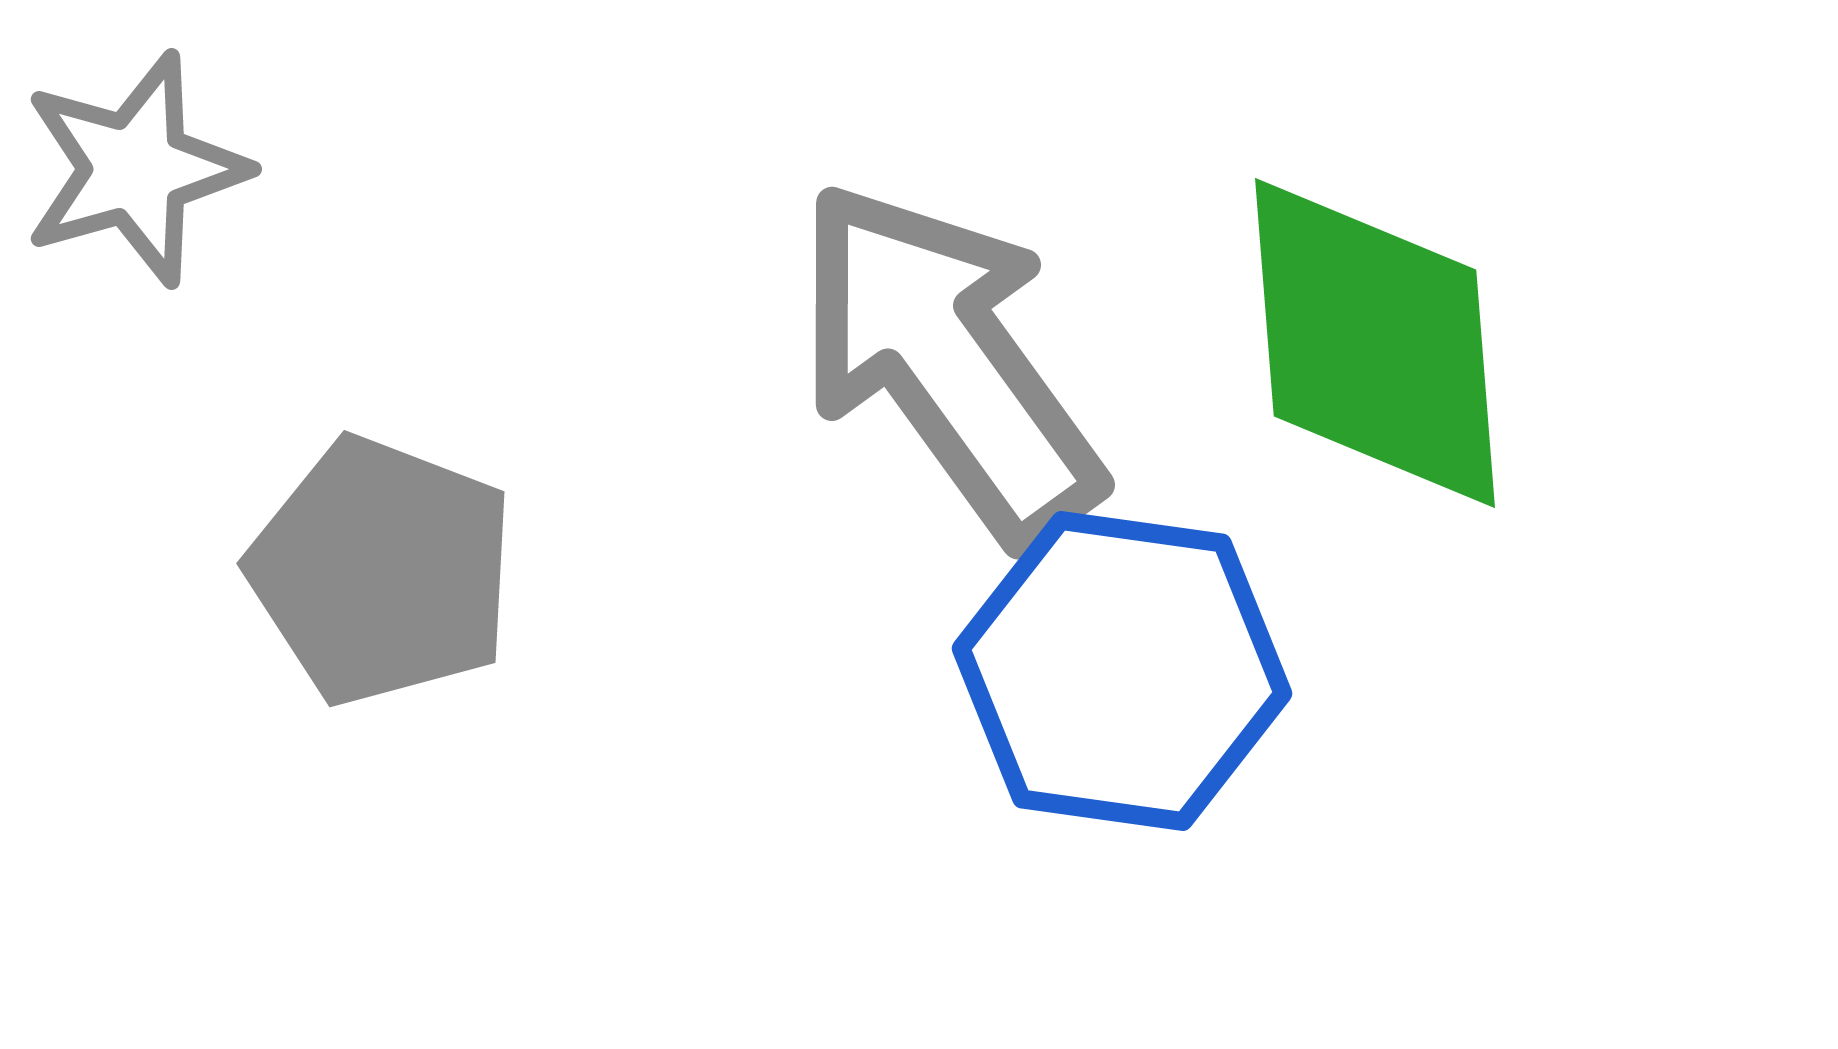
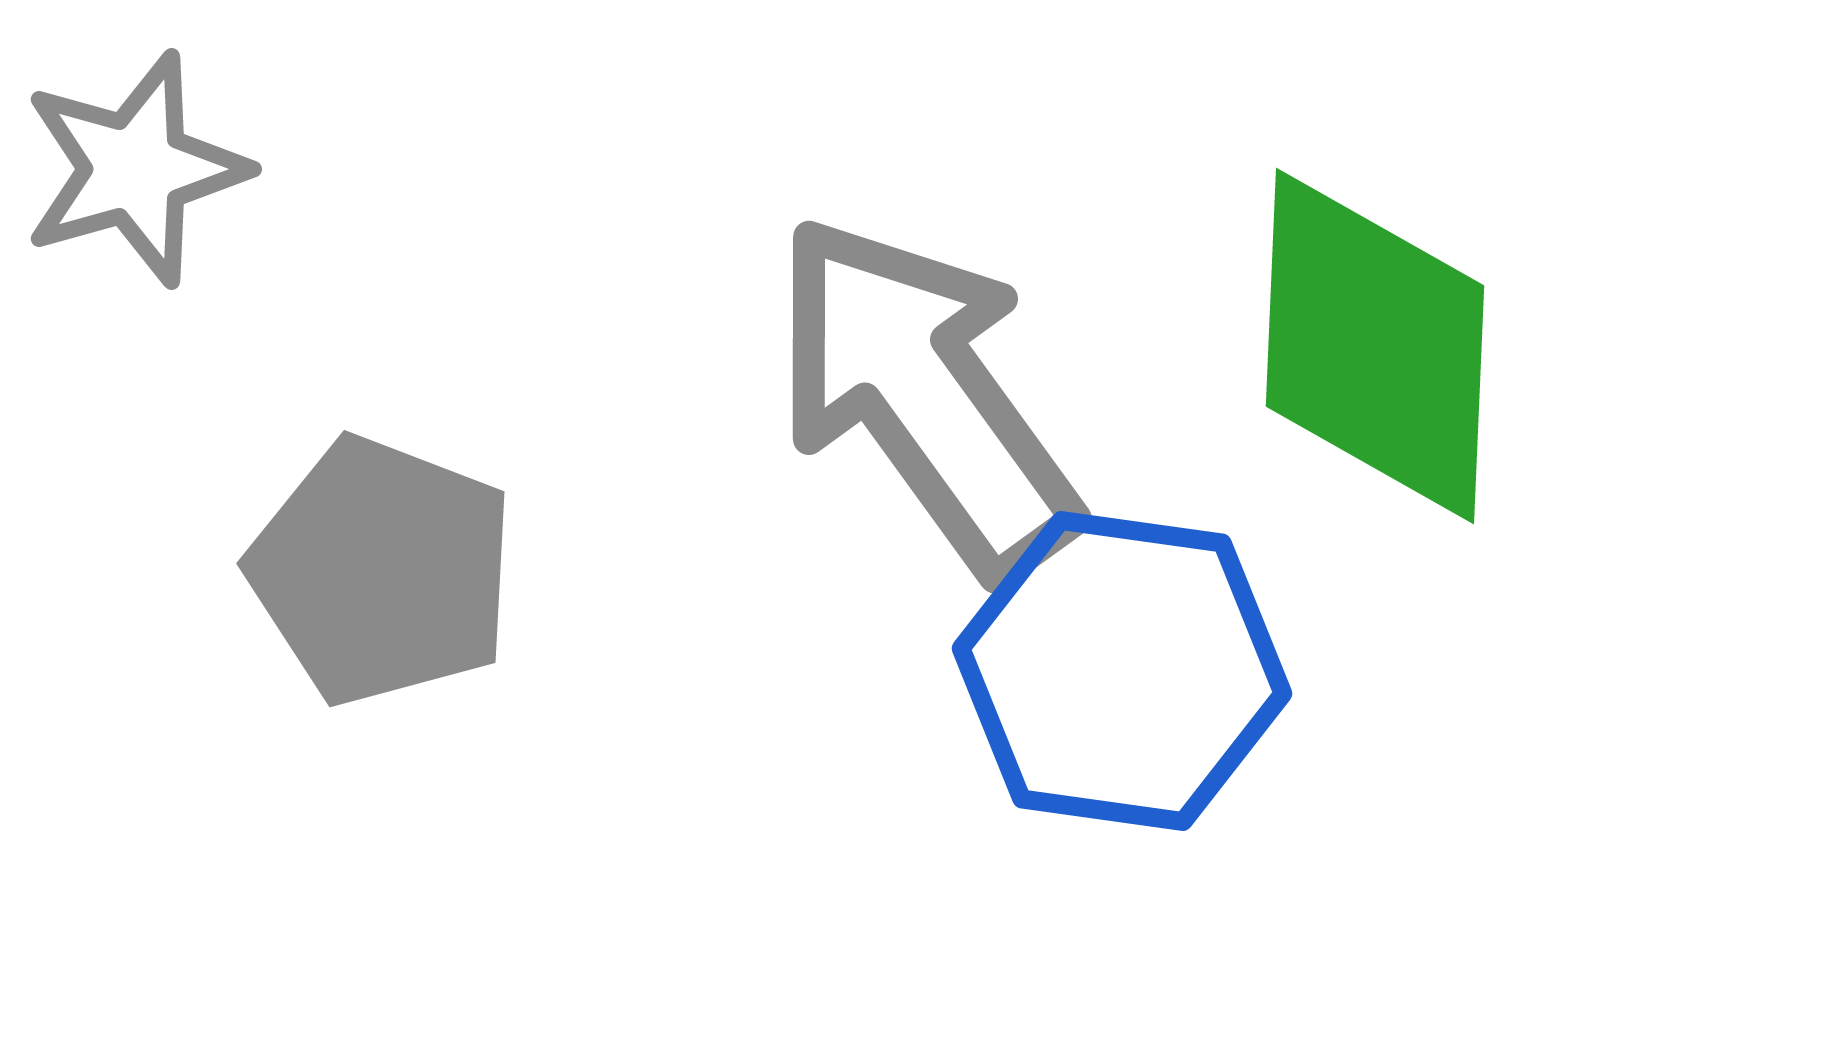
green diamond: moved 3 px down; rotated 7 degrees clockwise
gray arrow: moved 23 px left, 34 px down
